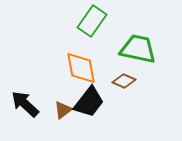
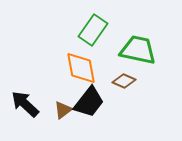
green rectangle: moved 1 px right, 9 px down
green trapezoid: moved 1 px down
